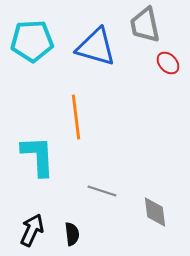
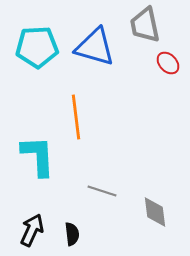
cyan pentagon: moved 5 px right, 6 px down
blue triangle: moved 1 px left
